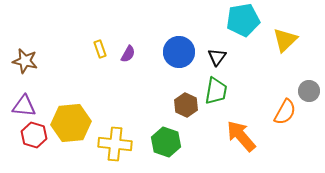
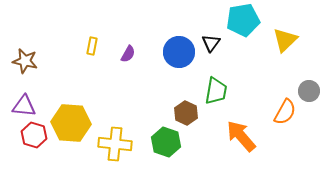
yellow rectangle: moved 8 px left, 3 px up; rotated 30 degrees clockwise
black triangle: moved 6 px left, 14 px up
brown hexagon: moved 8 px down
yellow hexagon: rotated 9 degrees clockwise
